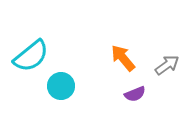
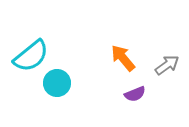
cyan circle: moved 4 px left, 3 px up
